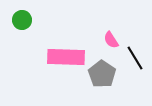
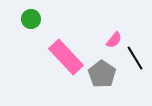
green circle: moved 9 px right, 1 px up
pink semicircle: moved 3 px right; rotated 108 degrees counterclockwise
pink rectangle: rotated 45 degrees clockwise
